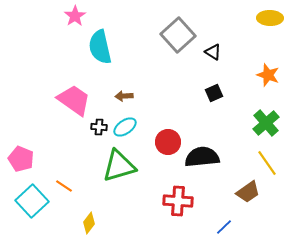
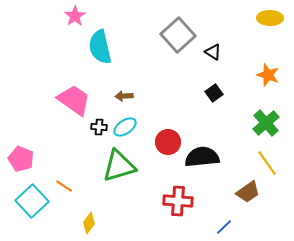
black square: rotated 12 degrees counterclockwise
